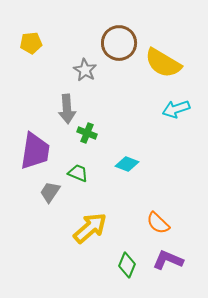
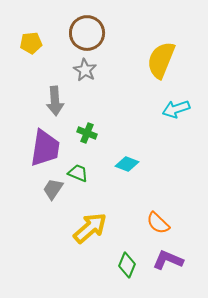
brown circle: moved 32 px left, 10 px up
yellow semicircle: moved 2 px left, 3 px up; rotated 81 degrees clockwise
gray arrow: moved 12 px left, 8 px up
purple trapezoid: moved 10 px right, 3 px up
gray trapezoid: moved 3 px right, 3 px up
